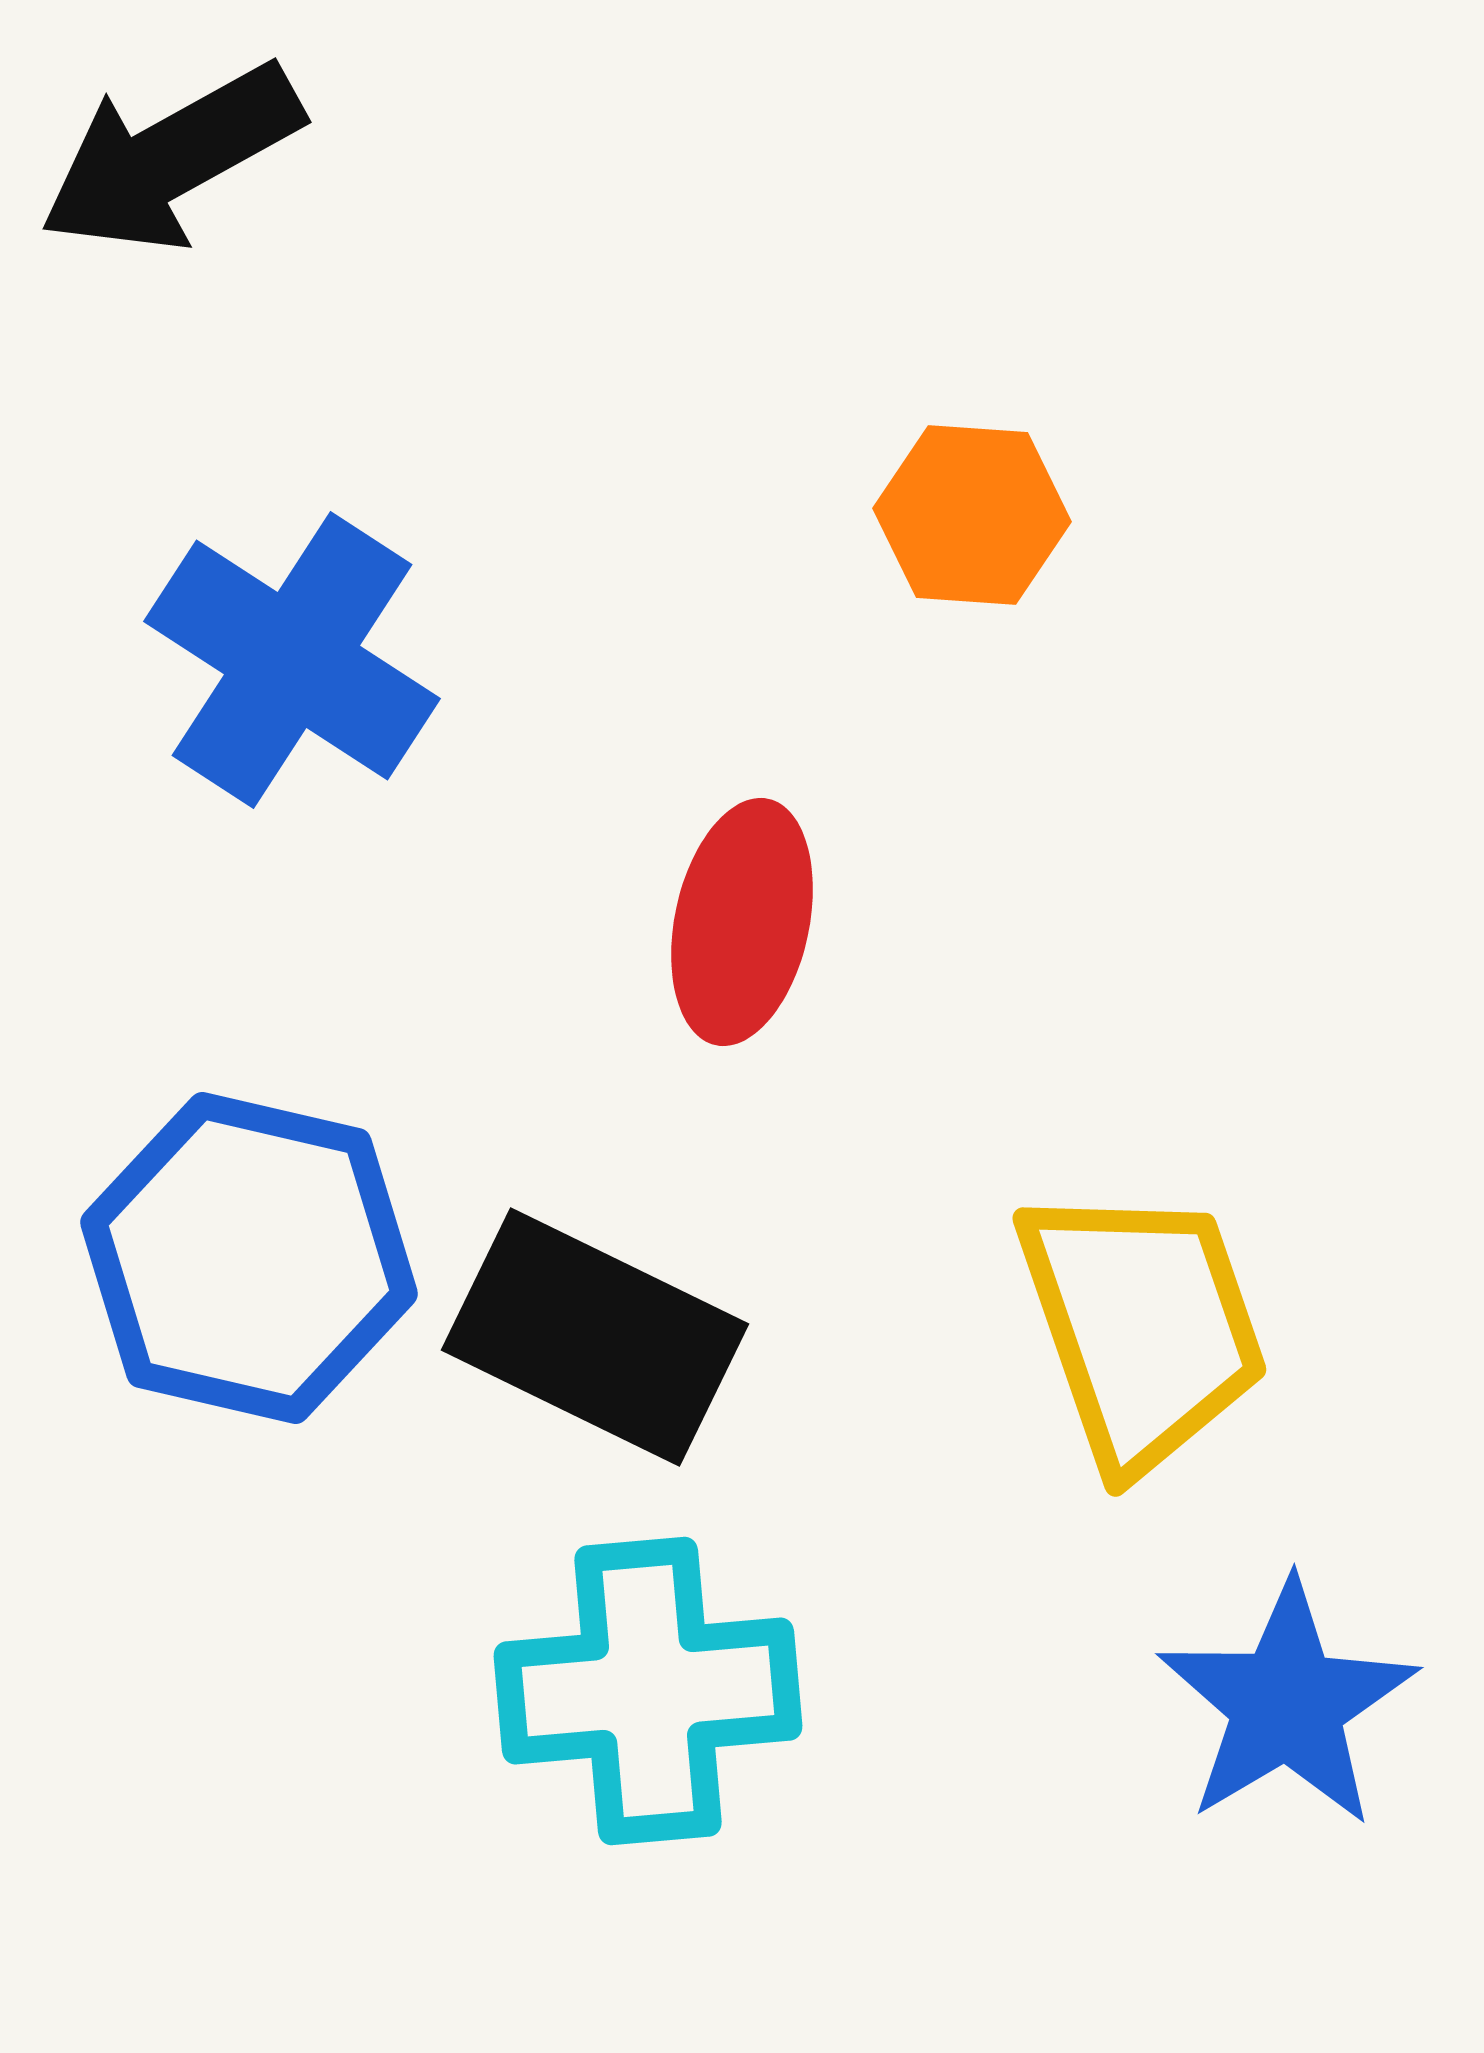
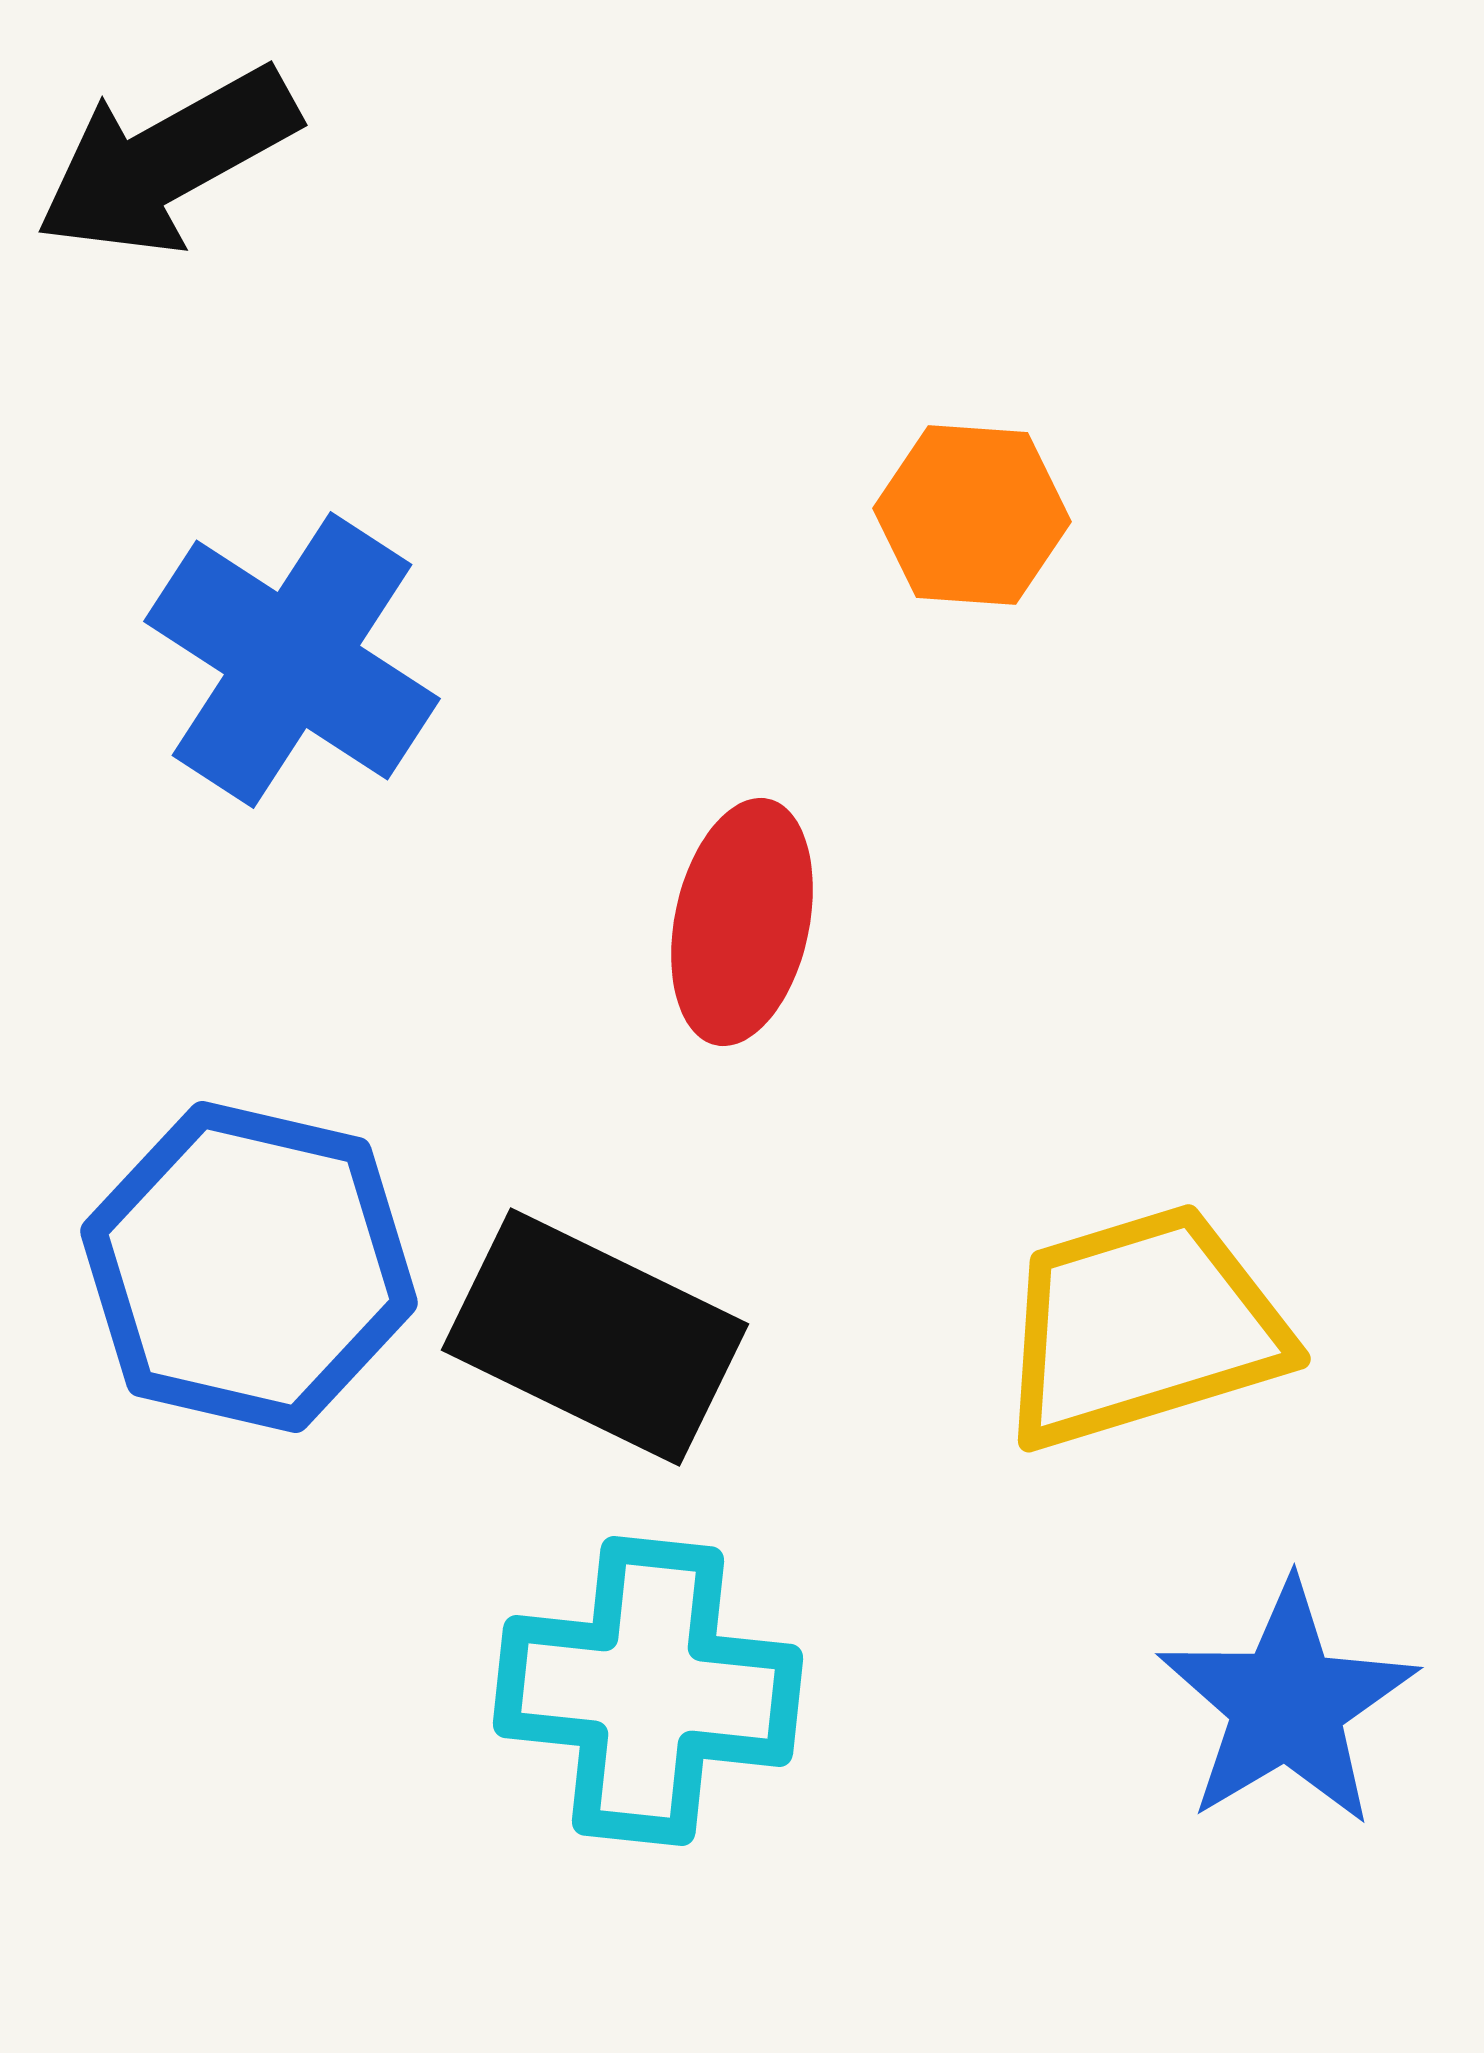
black arrow: moved 4 px left, 3 px down
blue hexagon: moved 9 px down
yellow trapezoid: rotated 88 degrees counterclockwise
cyan cross: rotated 11 degrees clockwise
